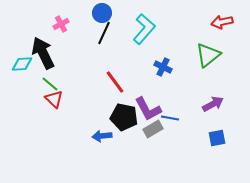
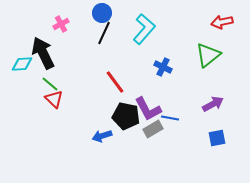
black pentagon: moved 2 px right, 1 px up
blue arrow: rotated 12 degrees counterclockwise
